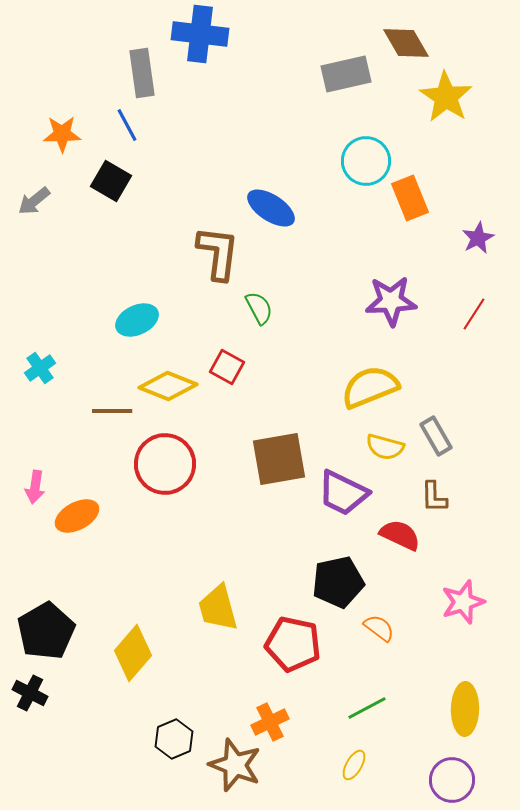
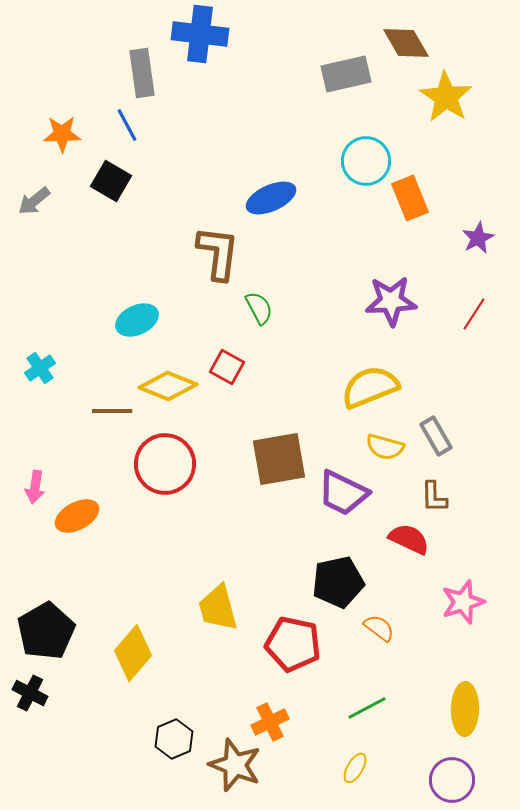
blue ellipse at (271, 208): moved 10 px up; rotated 57 degrees counterclockwise
red semicircle at (400, 535): moved 9 px right, 4 px down
yellow ellipse at (354, 765): moved 1 px right, 3 px down
